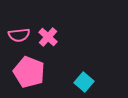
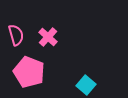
pink semicircle: moved 3 px left; rotated 100 degrees counterclockwise
cyan square: moved 2 px right, 3 px down
